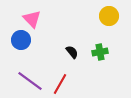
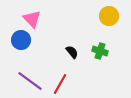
green cross: moved 1 px up; rotated 28 degrees clockwise
